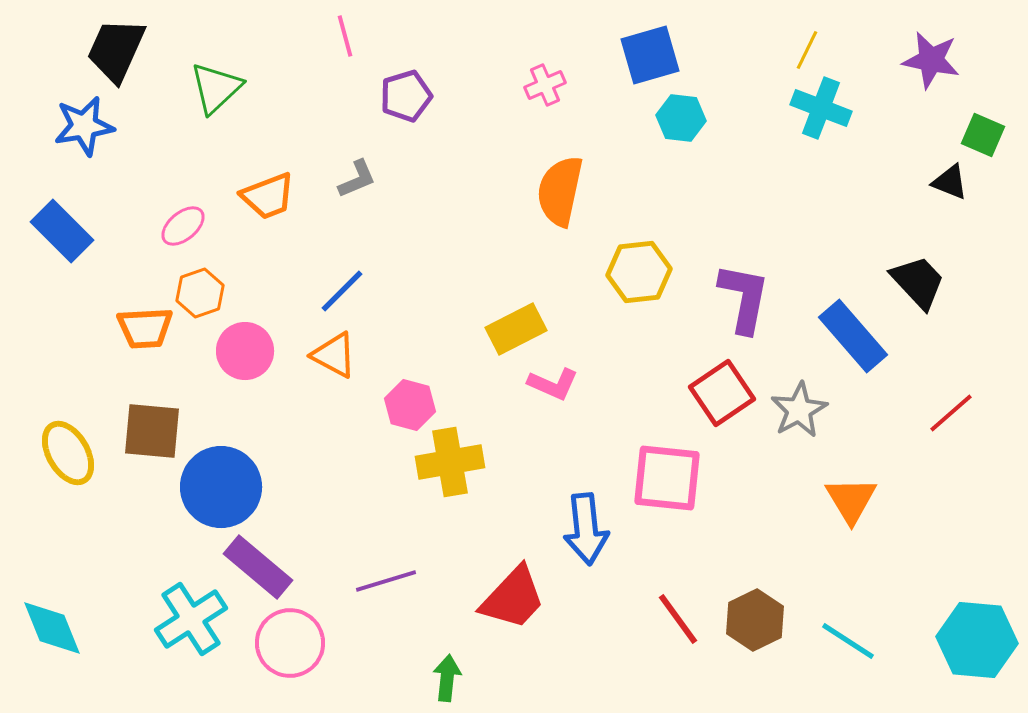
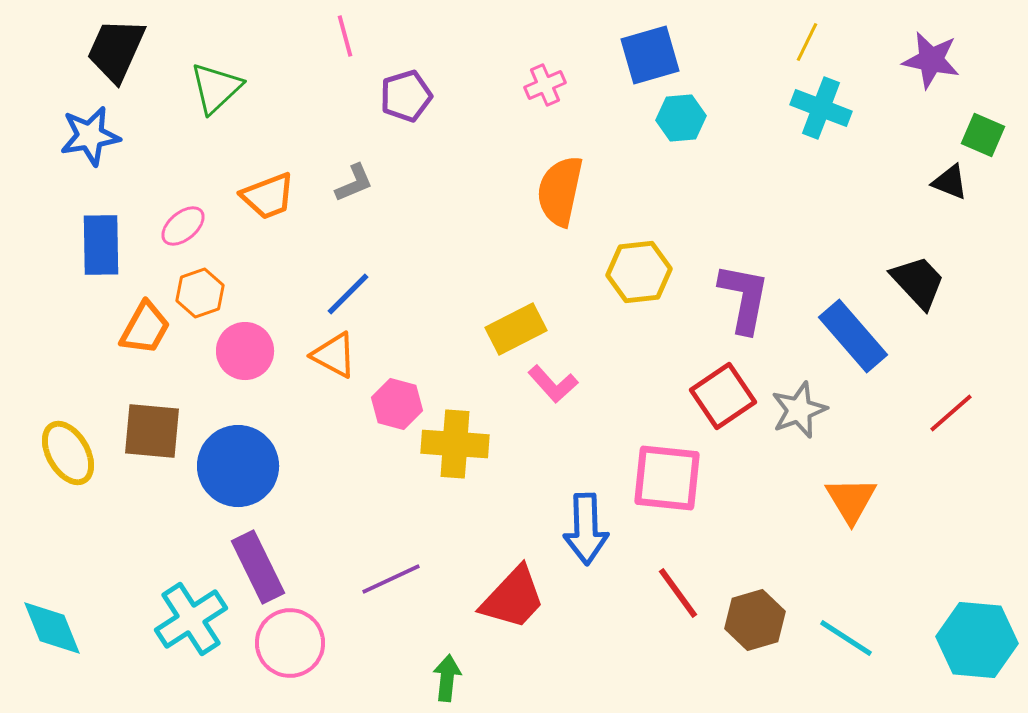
yellow line at (807, 50): moved 8 px up
cyan hexagon at (681, 118): rotated 12 degrees counterclockwise
blue star at (84, 126): moved 6 px right, 10 px down
gray L-shape at (357, 179): moved 3 px left, 4 px down
blue rectangle at (62, 231): moved 39 px right, 14 px down; rotated 44 degrees clockwise
blue line at (342, 291): moved 6 px right, 3 px down
orange trapezoid at (145, 328): rotated 58 degrees counterclockwise
pink L-shape at (553, 384): rotated 24 degrees clockwise
red square at (722, 393): moved 1 px right, 3 px down
pink hexagon at (410, 405): moved 13 px left, 1 px up
gray star at (799, 410): rotated 8 degrees clockwise
yellow cross at (450, 462): moved 5 px right, 18 px up; rotated 14 degrees clockwise
blue circle at (221, 487): moved 17 px right, 21 px up
blue arrow at (586, 529): rotated 4 degrees clockwise
purple rectangle at (258, 567): rotated 24 degrees clockwise
purple line at (386, 581): moved 5 px right, 2 px up; rotated 8 degrees counterclockwise
red line at (678, 619): moved 26 px up
brown hexagon at (755, 620): rotated 10 degrees clockwise
cyan line at (848, 641): moved 2 px left, 3 px up
